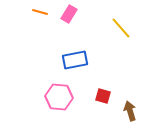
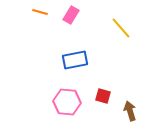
pink rectangle: moved 2 px right, 1 px down
pink hexagon: moved 8 px right, 5 px down
